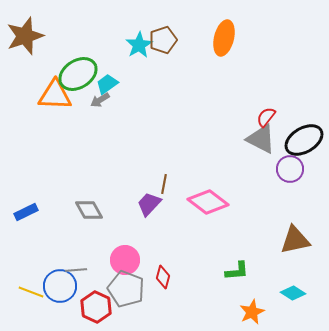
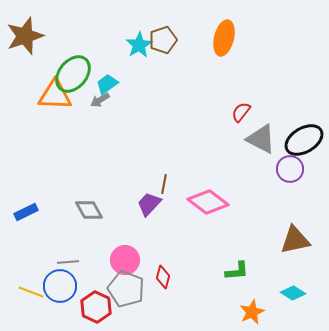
green ellipse: moved 5 px left; rotated 18 degrees counterclockwise
red semicircle: moved 25 px left, 5 px up
gray line: moved 8 px left, 8 px up
